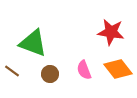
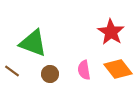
red star: rotated 24 degrees clockwise
pink semicircle: rotated 12 degrees clockwise
